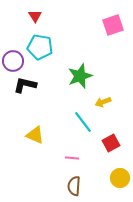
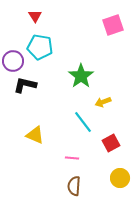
green star: moved 1 px right; rotated 15 degrees counterclockwise
